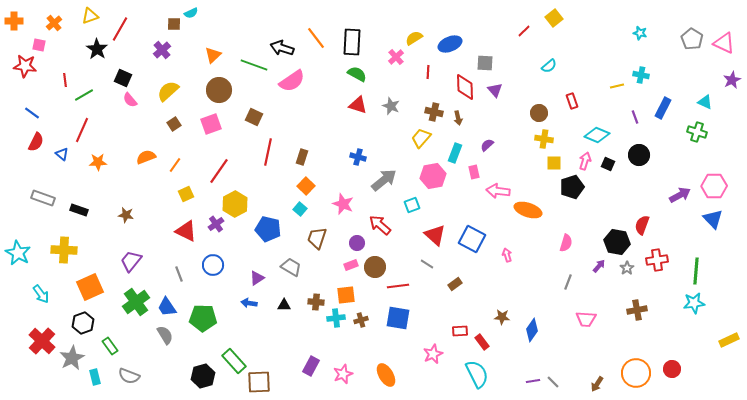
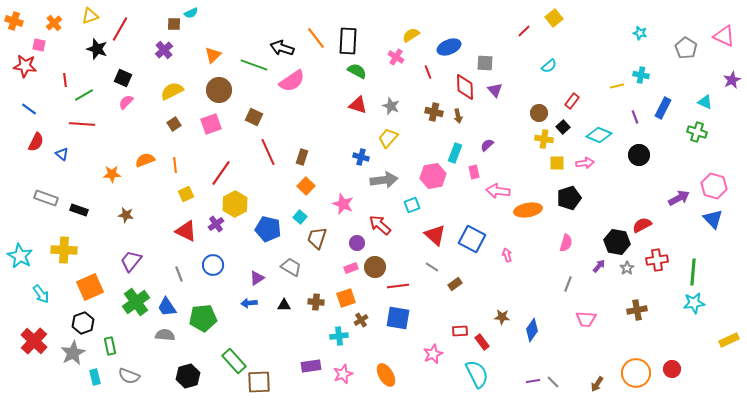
orange cross at (14, 21): rotated 18 degrees clockwise
yellow semicircle at (414, 38): moved 3 px left, 3 px up
gray pentagon at (692, 39): moved 6 px left, 9 px down
black rectangle at (352, 42): moved 4 px left, 1 px up
pink triangle at (724, 43): moved 7 px up
blue ellipse at (450, 44): moved 1 px left, 3 px down
black star at (97, 49): rotated 15 degrees counterclockwise
purple cross at (162, 50): moved 2 px right
pink cross at (396, 57): rotated 14 degrees counterclockwise
red line at (428, 72): rotated 24 degrees counterclockwise
green semicircle at (357, 74): moved 3 px up
yellow semicircle at (168, 91): moved 4 px right; rotated 15 degrees clockwise
pink semicircle at (130, 100): moved 4 px left, 2 px down; rotated 84 degrees clockwise
red rectangle at (572, 101): rotated 56 degrees clockwise
blue line at (32, 113): moved 3 px left, 4 px up
brown arrow at (458, 118): moved 2 px up
red line at (82, 130): moved 6 px up; rotated 70 degrees clockwise
cyan diamond at (597, 135): moved 2 px right
yellow trapezoid at (421, 138): moved 33 px left
red line at (268, 152): rotated 36 degrees counterclockwise
orange semicircle at (146, 157): moved 1 px left, 3 px down
blue cross at (358, 157): moved 3 px right
pink arrow at (585, 161): moved 2 px down; rotated 66 degrees clockwise
orange star at (98, 162): moved 14 px right, 12 px down
yellow square at (554, 163): moved 3 px right
black square at (608, 164): moved 45 px left, 37 px up; rotated 24 degrees clockwise
orange line at (175, 165): rotated 42 degrees counterclockwise
red line at (219, 171): moved 2 px right, 2 px down
gray arrow at (384, 180): rotated 32 degrees clockwise
pink hexagon at (714, 186): rotated 15 degrees clockwise
black pentagon at (572, 187): moved 3 px left, 11 px down
purple arrow at (680, 195): moved 1 px left, 3 px down
gray rectangle at (43, 198): moved 3 px right
cyan square at (300, 209): moved 8 px down
orange ellipse at (528, 210): rotated 28 degrees counterclockwise
red semicircle at (642, 225): rotated 42 degrees clockwise
cyan star at (18, 253): moved 2 px right, 3 px down
gray line at (427, 264): moved 5 px right, 3 px down
pink rectangle at (351, 265): moved 3 px down
green line at (696, 271): moved 3 px left, 1 px down
gray line at (568, 282): moved 2 px down
orange square at (346, 295): moved 3 px down; rotated 12 degrees counterclockwise
blue arrow at (249, 303): rotated 14 degrees counterclockwise
green pentagon at (203, 318): rotated 8 degrees counterclockwise
cyan cross at (336, 318): moved 3 px right, 18 px down
brown cross at (361, 320): rotated 16 degrees counterclockwise
gray semicircle at (165, 335): rotated 54 degrees counterclockwise
red cross at (42, 341): moved 8 px left
green rectangle at (110, 346): rotated 24 degrees clockwise
gray star at (72, 358): moved 1 px right, 5 px up
purple rectangle at (311, 366): rotated 54 degrees clockwise
black hexagon at (203, 376): moved 15 px left
